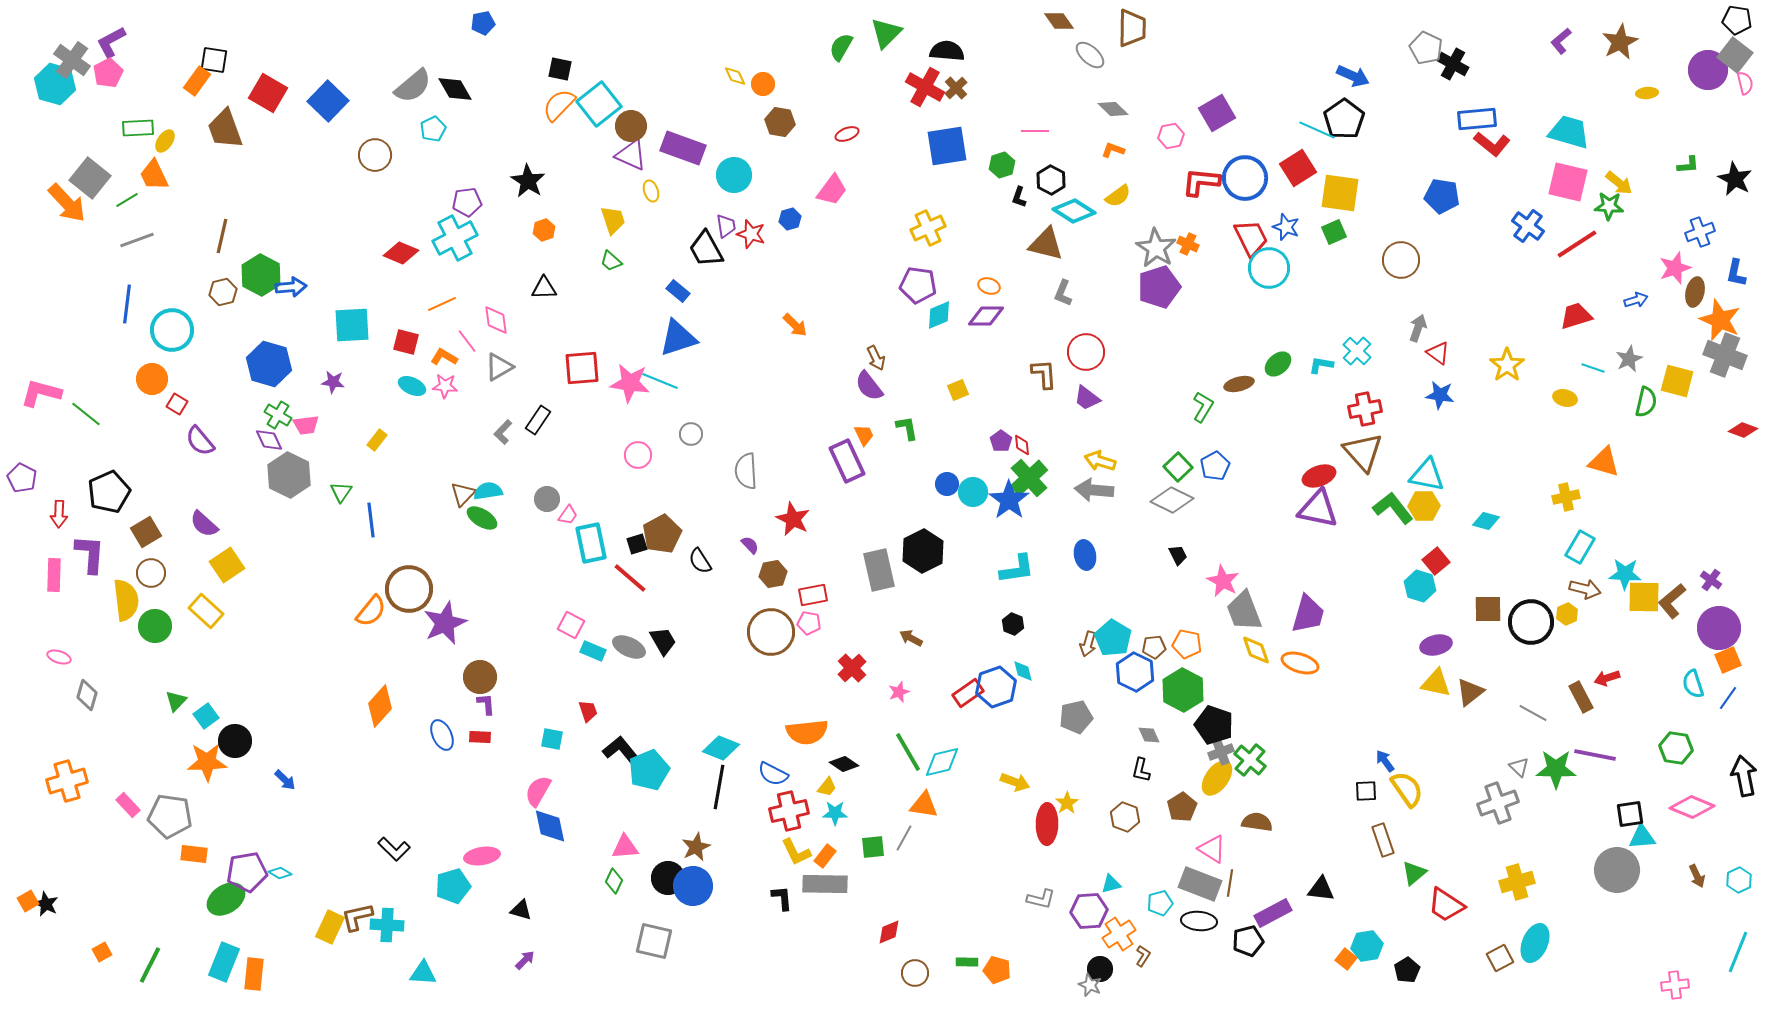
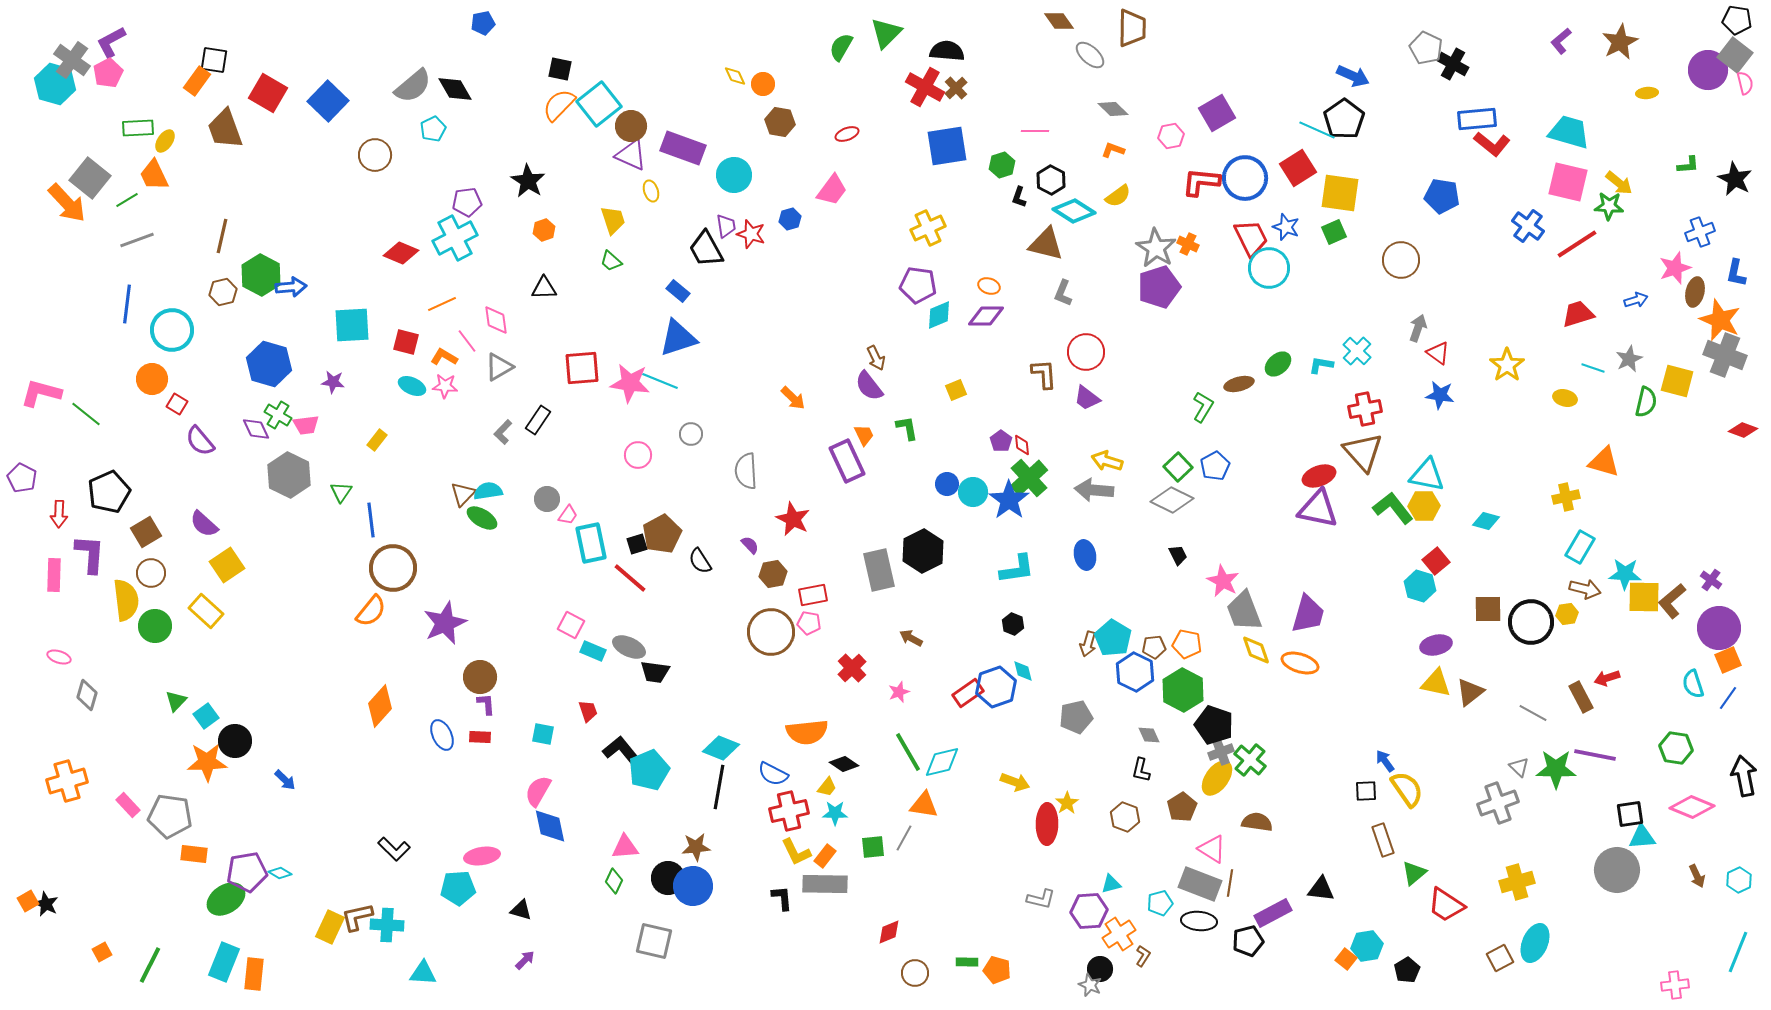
red trapezoid at (1576, 316): moved 2 px right, 2 px up
orange arrow at (795, 325): moved 2 px left, 73 px down
yellow square at (958, 390): moved 2 px left
purple diamond at (269, 440): moved 13 px left, 11 px up
yellow arrow at (1100, 461): moved 7 px right
brown circle at (409, 589): moved 16 px left, 21 px up
yellow hexagon at (1567, 614): rotated 15 degrees clockwise
black trapezoid at (663, 641): moved 8 px left, 31 px down; rotated 128 degrees clockwise
cyan square at (552, 739): moved 9 px left, 5 px up
brown star at (696, 847): rotated 20 degrees clockwise
cyan pentagon at (453, 886): moved 5 px right, 2 px down; rotated 12 degrees clockwise
